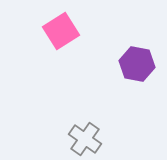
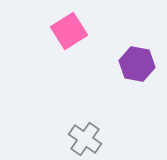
pink square: moved 8 px right
